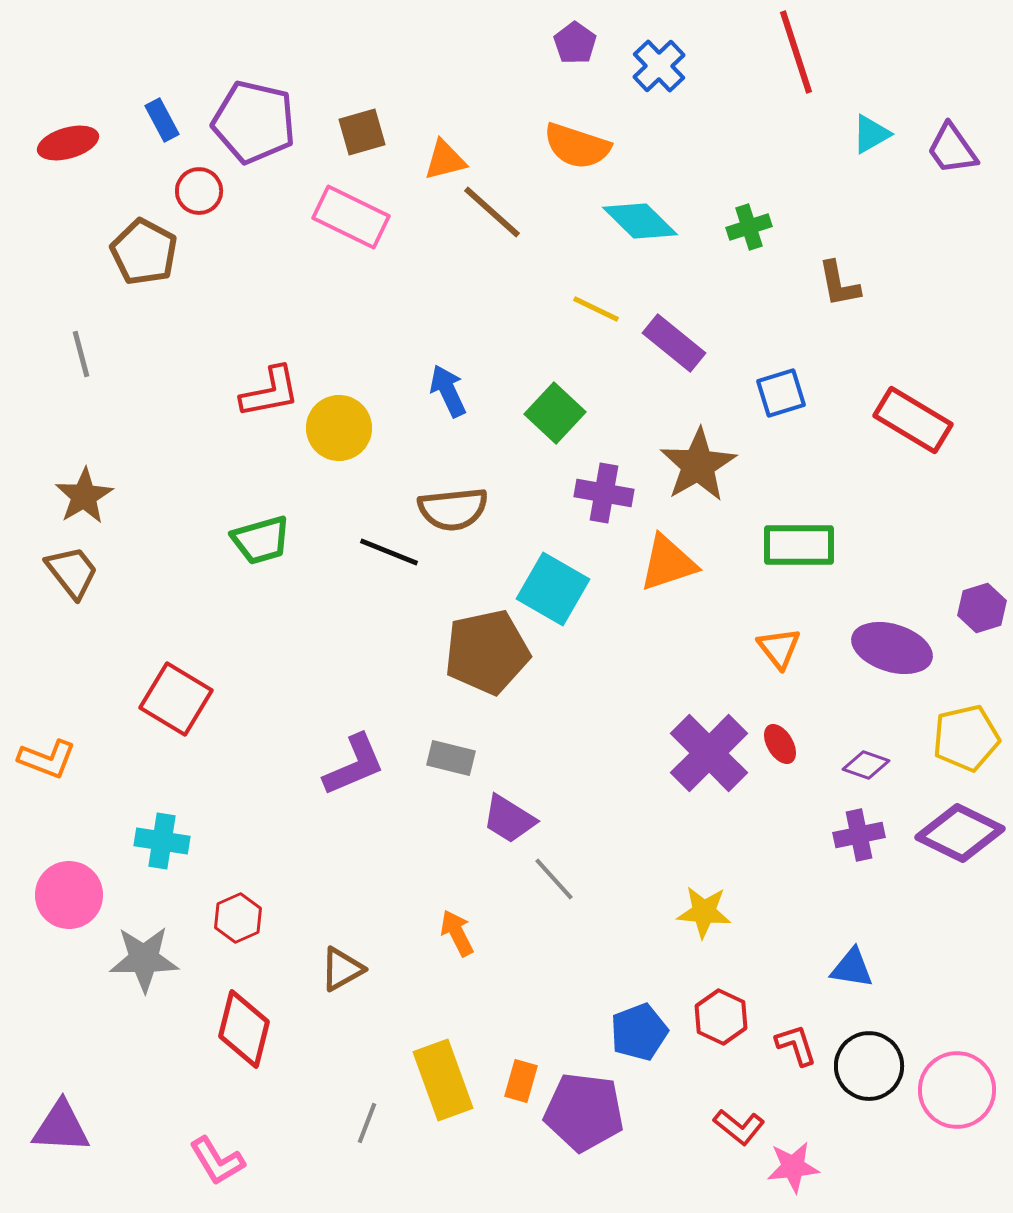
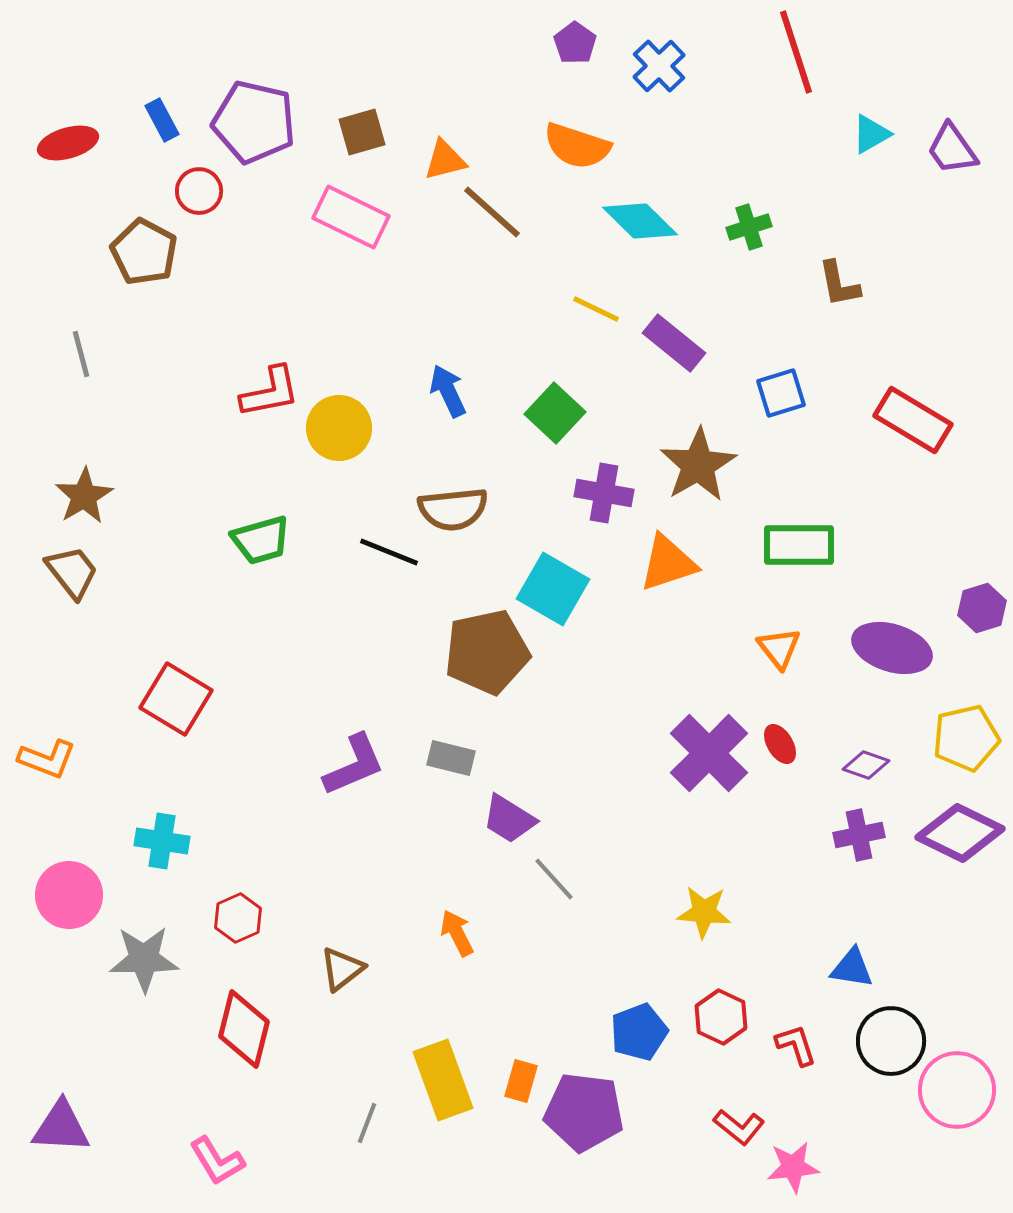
brown triangle at (342, 969): rotated 9 degrees counterclockwise
black circle at (869, 1066): moved 22 px right, 25 px up
